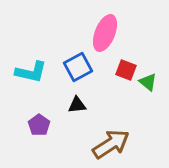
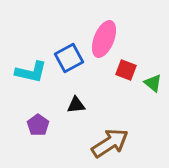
pink ellipse: moved 1 px left, 6 px down
blue square: moved 9 px left, 9 px up
green triangle: moved 5 px right, 1 px down
black triangle: moved 1 px left
purple pentagon: moved 1 px left
brown arrow: moved 1 px left, 1 px up
